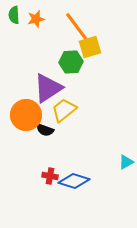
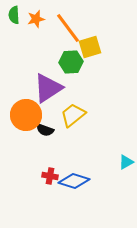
orange line: moved 9 px left, 1 px down
yellow trapezoid: moved 9 px right, 5 px down
